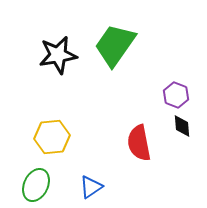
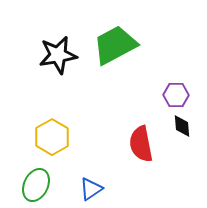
green trapezoid: rotated 27 degrees clockwise
purple hexagon: rotated 20 degrees counterclockwise
yellow hexagon: rotated 24 degrees counterclockwise
red semicircle: moved 2 px right, 1 px down
blue triangle: moved 2 px down
